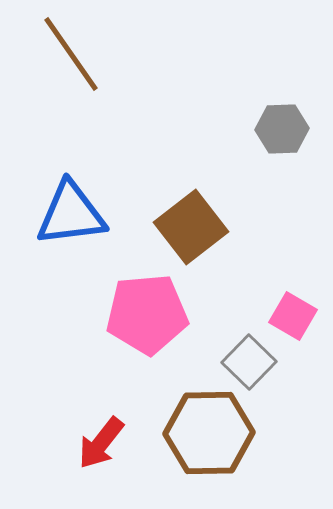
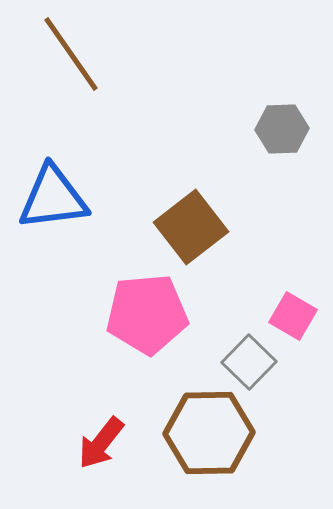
blue triangle: moved 18 px left, 16 px up
